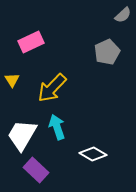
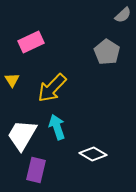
gray pentagon: rotated 15 degrees counterclockwise
purple rectangle: rotated 60 degrees clockwise
